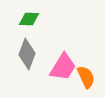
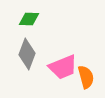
pink trapezoid: rotated 36 degrees clockwise
orange semicircle: rotated 10 degrees clockwise
